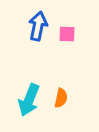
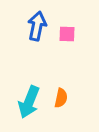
blue arrow: moved 1 px left
cyan arrow: moved 2 px down
